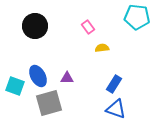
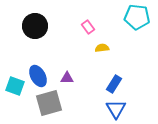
blue triangle: rotated 40 degrees clockwise
